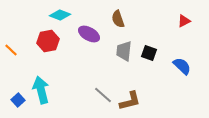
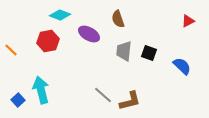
red triangle: moved 4 px right
